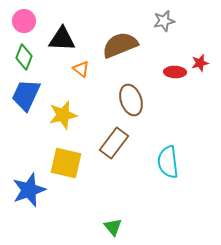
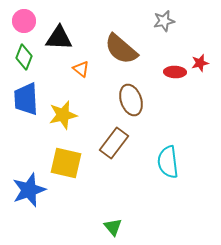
black triangle: moved 3 px left, 1 px up
brown semicircle: moved 1 px right, 4 px down; rotated 117 degrees counterclockwise
blue trapezoid: moved 4 px down; rotated 28 degrees counterclockwise
